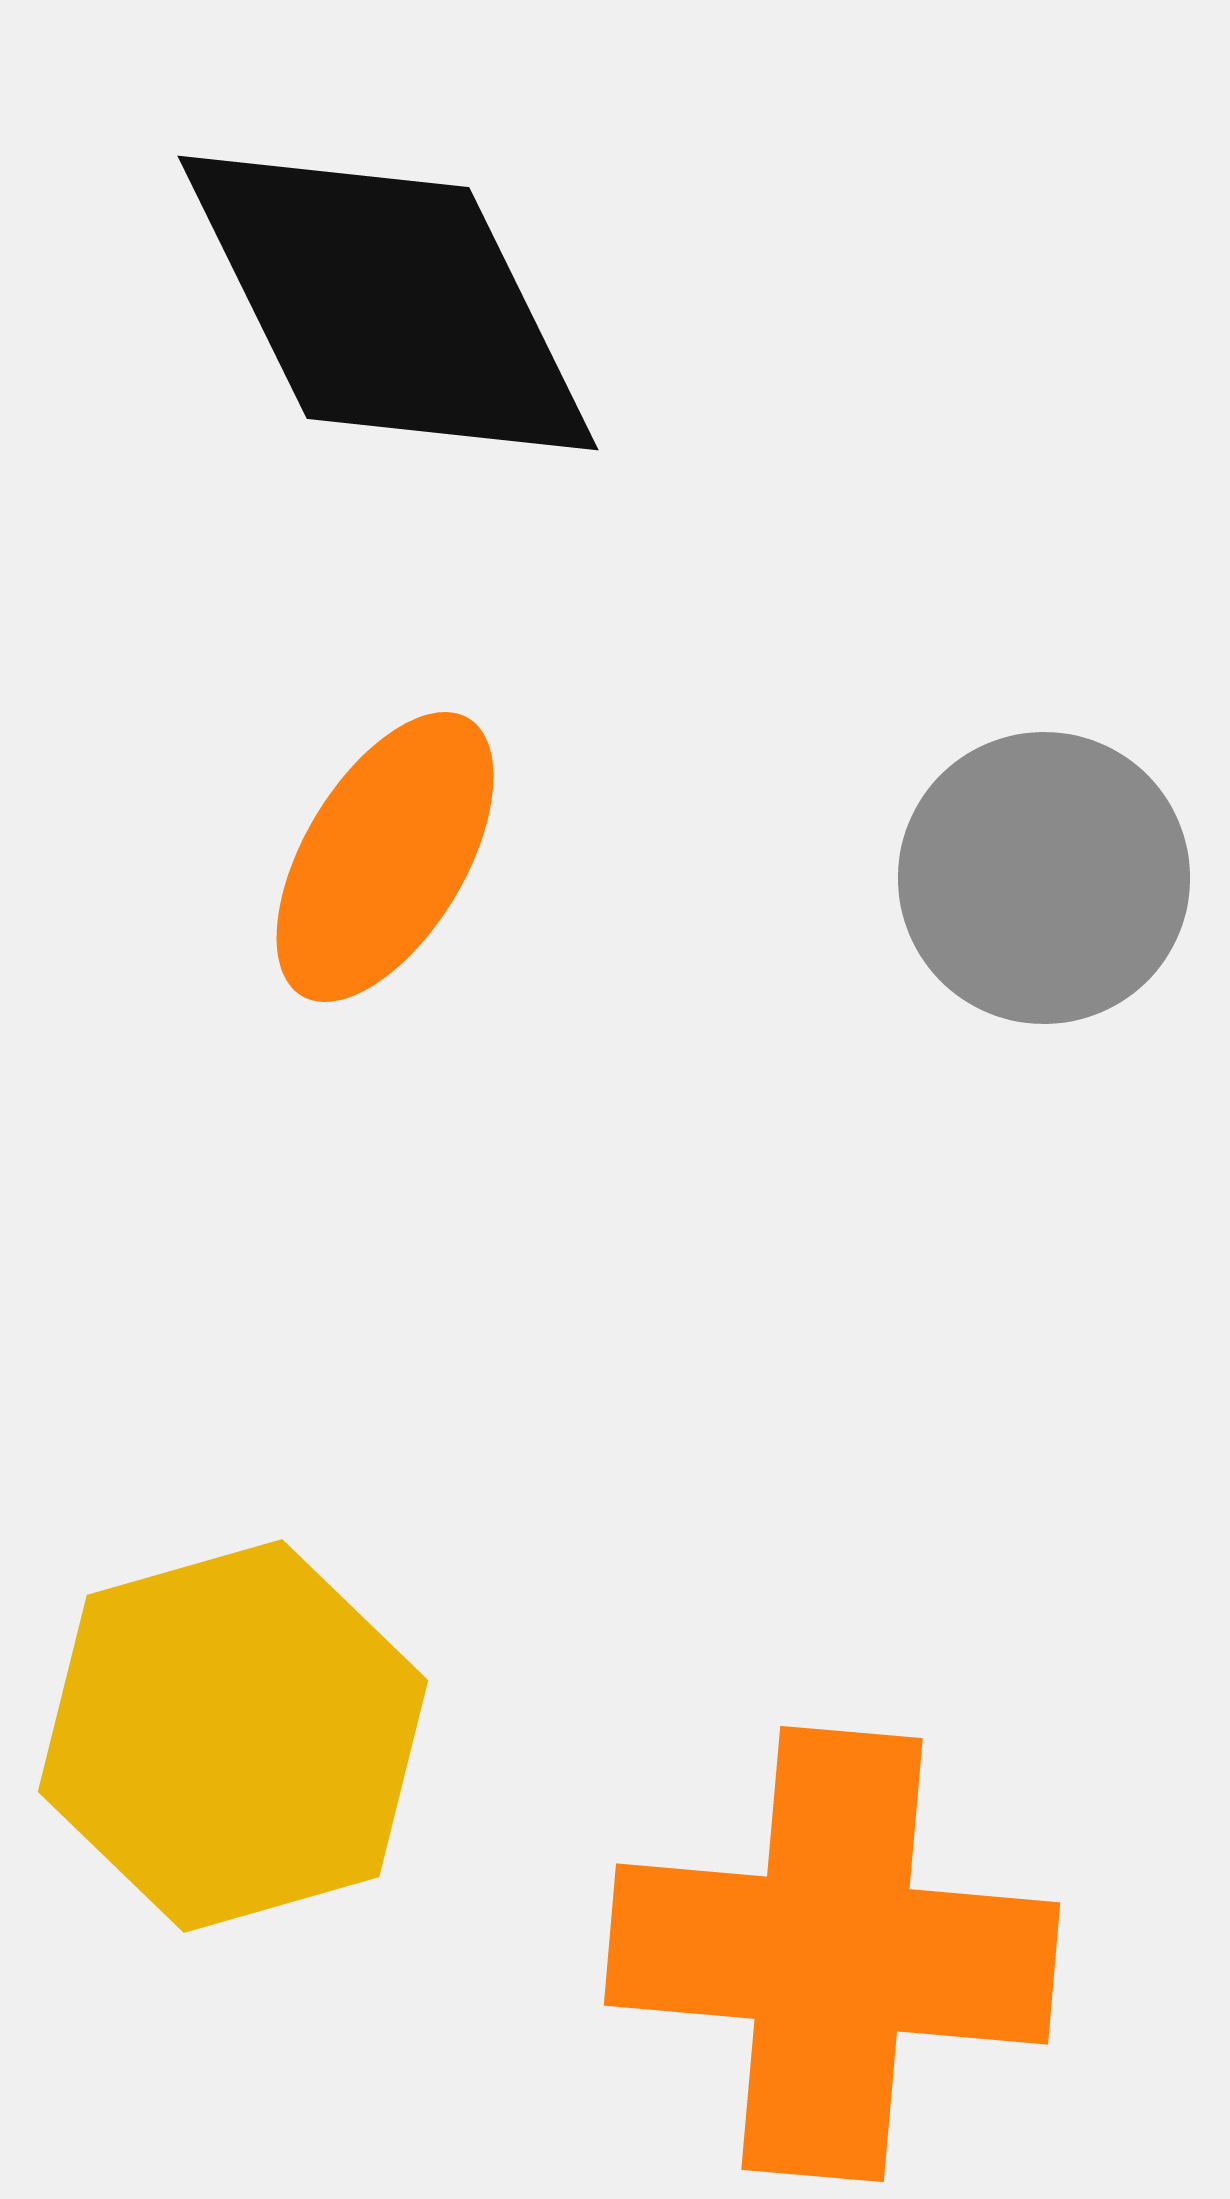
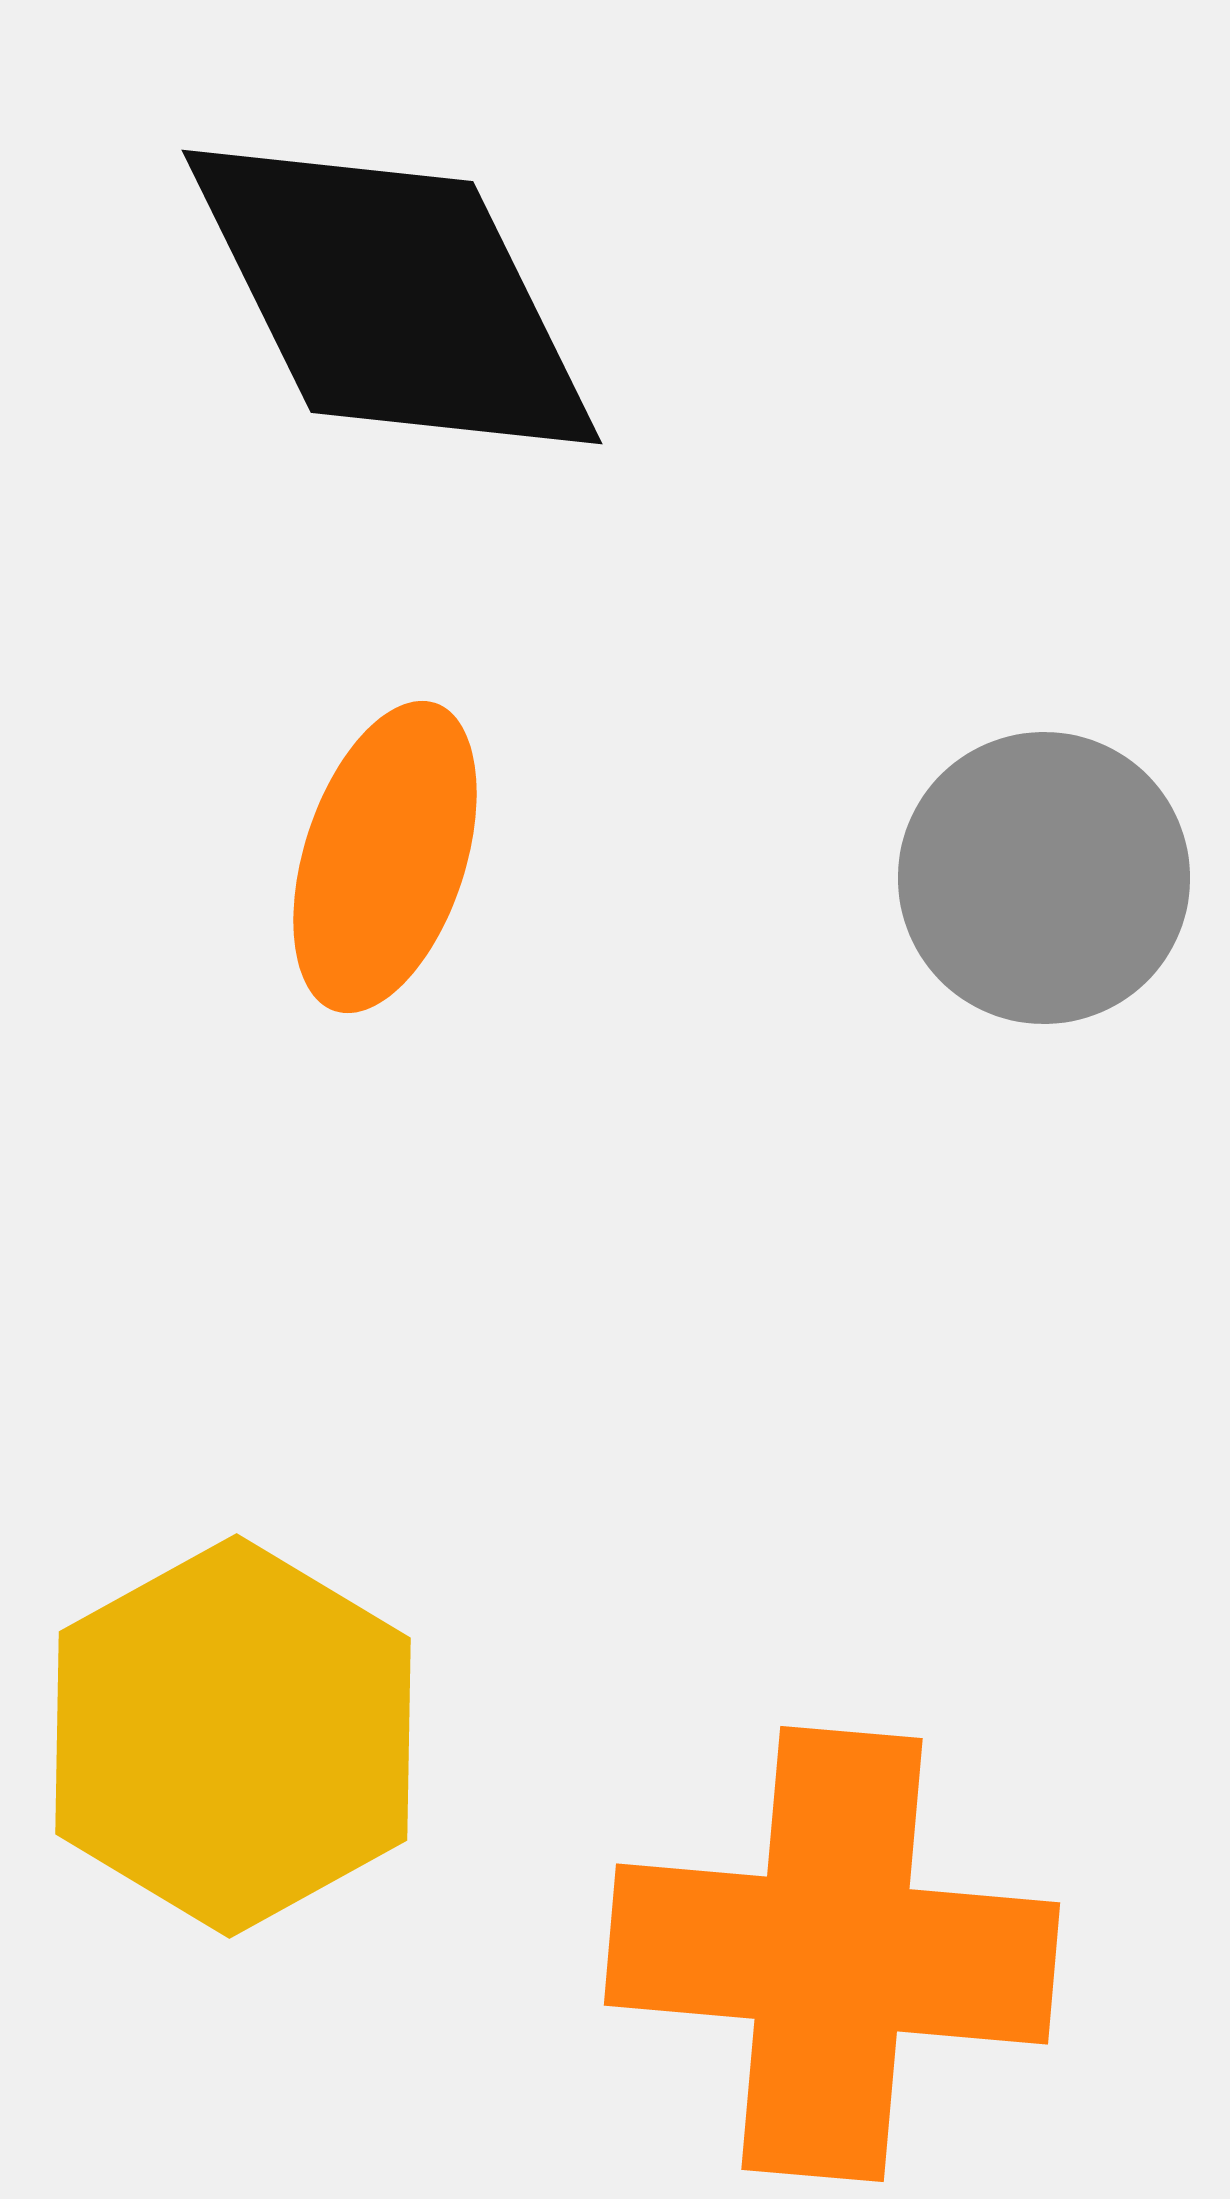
black diamond: moved 4 px right, 6 px up
orange ellipse: rotated 13 degrees counterclockwise
yellow hexagon: rotated 13 degrees counterclockwise
